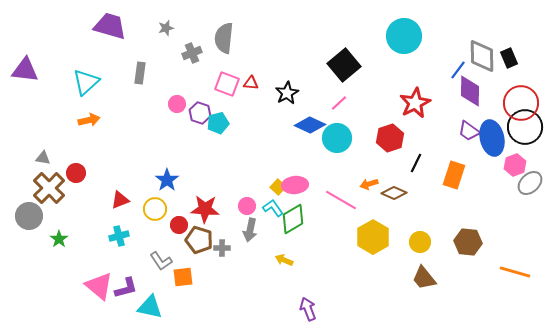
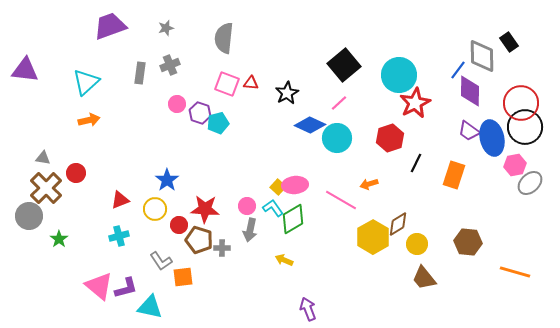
purple trapezoid at (110, 26): rotated 36 degrees counterclockwise
cyan circle at (404, 36): moved 5 px left, 39 px down
gray cross at (192, 53): moved 22 px left, 12 px down
black rectangle at (509, 58): moved 16 px up; rotated 12 degrees counterclockwise
pink hexagon at (515, 165): rotated 10 degrees clockwise
brown cross at (49, 188): moved 3 px left
brown diamond at (394, 193): moved 4 px right, 31 px down; rotated 55 degrees counterclockwise
yellow circle at (420, 242): moved 3 px left, 2 px down
